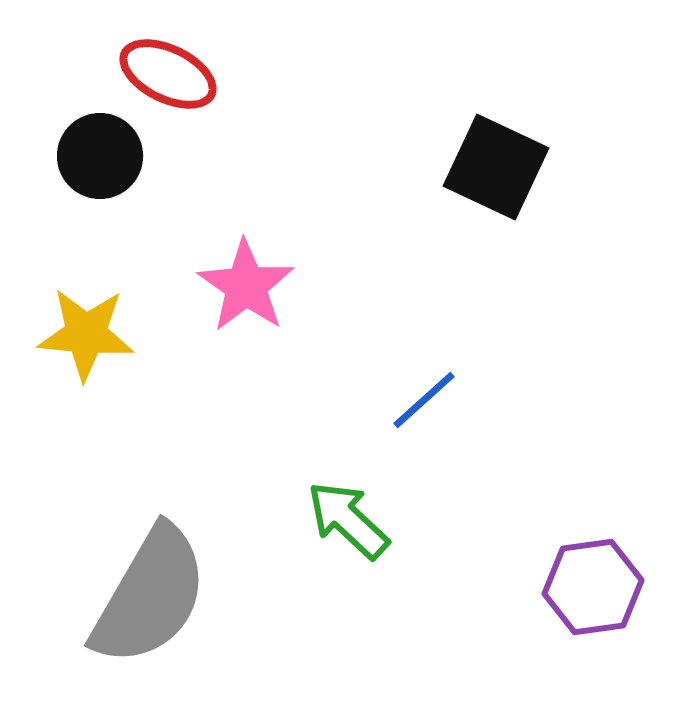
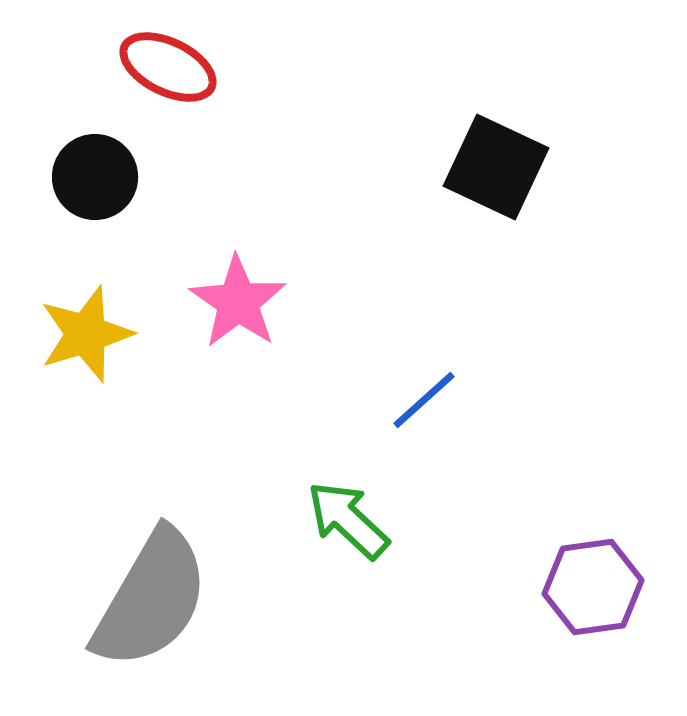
red ellipse: moved 7 px up
black circle: moved 5 px left, 21 px down
pink star: moved 8 px left, 16 px down
yellow star: rotated 22 degrees counterclockwise
gray semicircle: moved 1 px right, 3 px down
